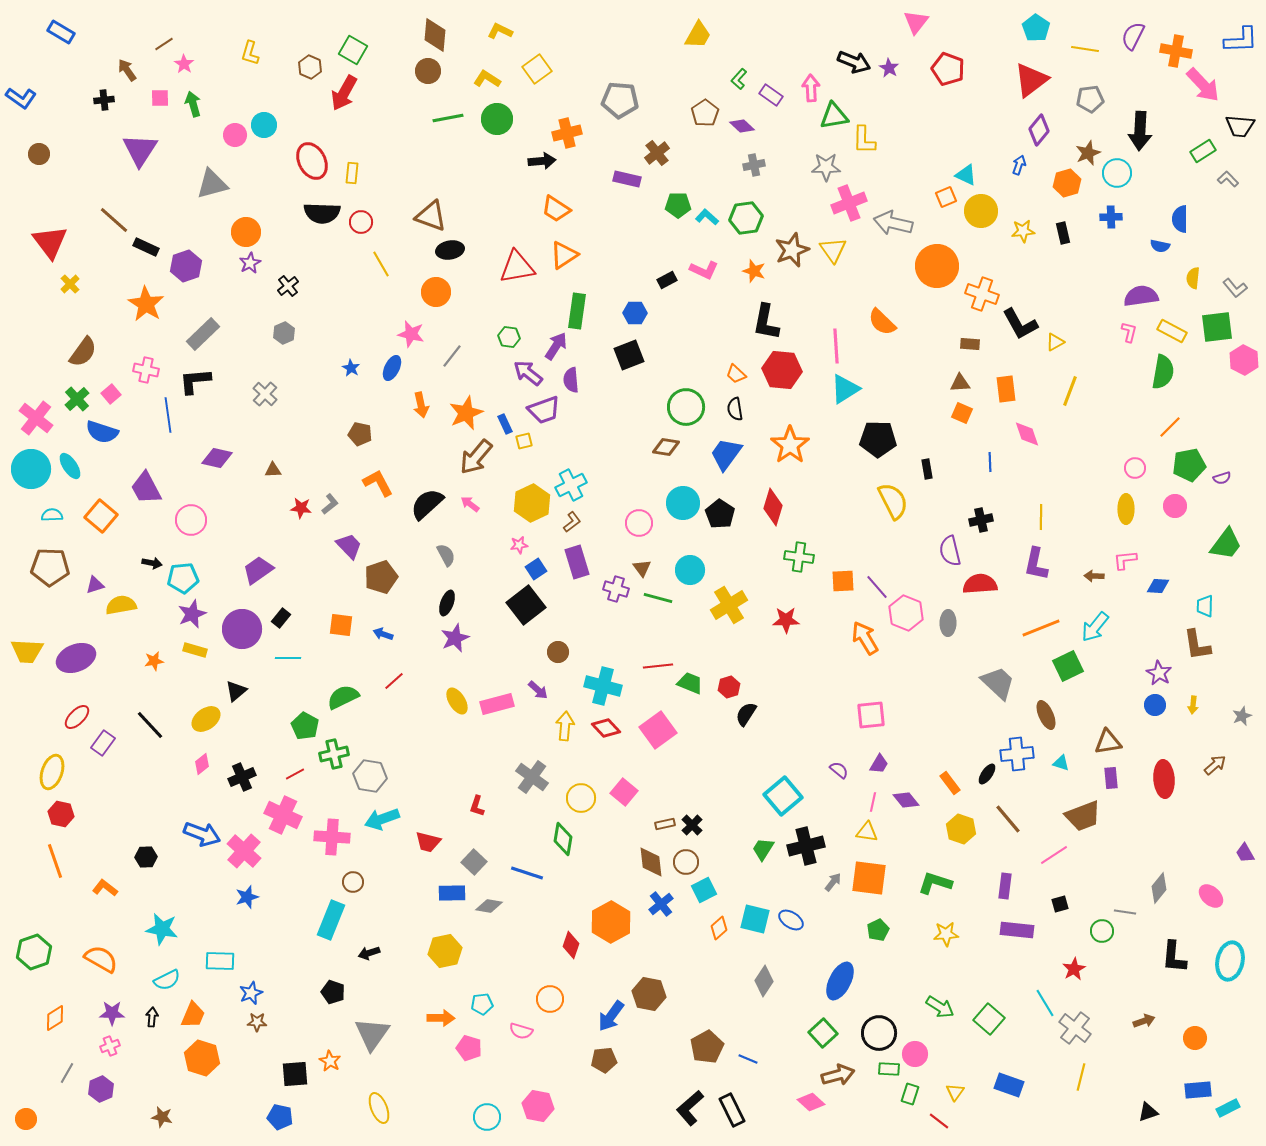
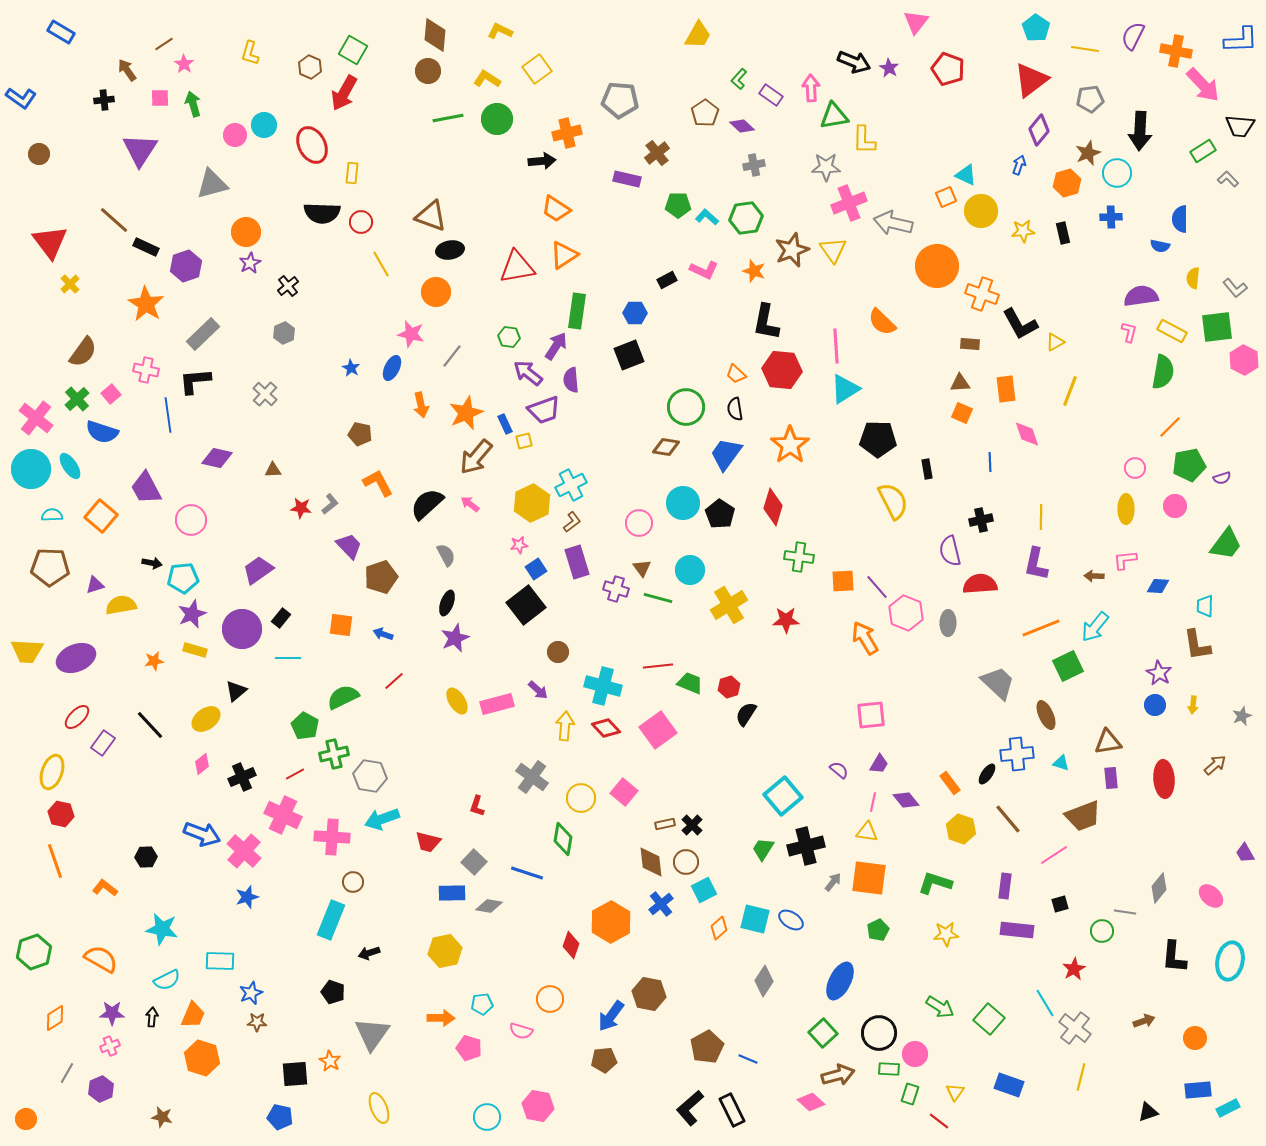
red ellipse at (312, 161): moved 16 px up
